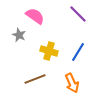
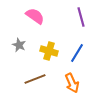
purple line: moved 3 px right, 3 px down; rotated 30 degrees clockwise
gray star: moved 10 px down
blue line: moved 1 px left, 1 px down
